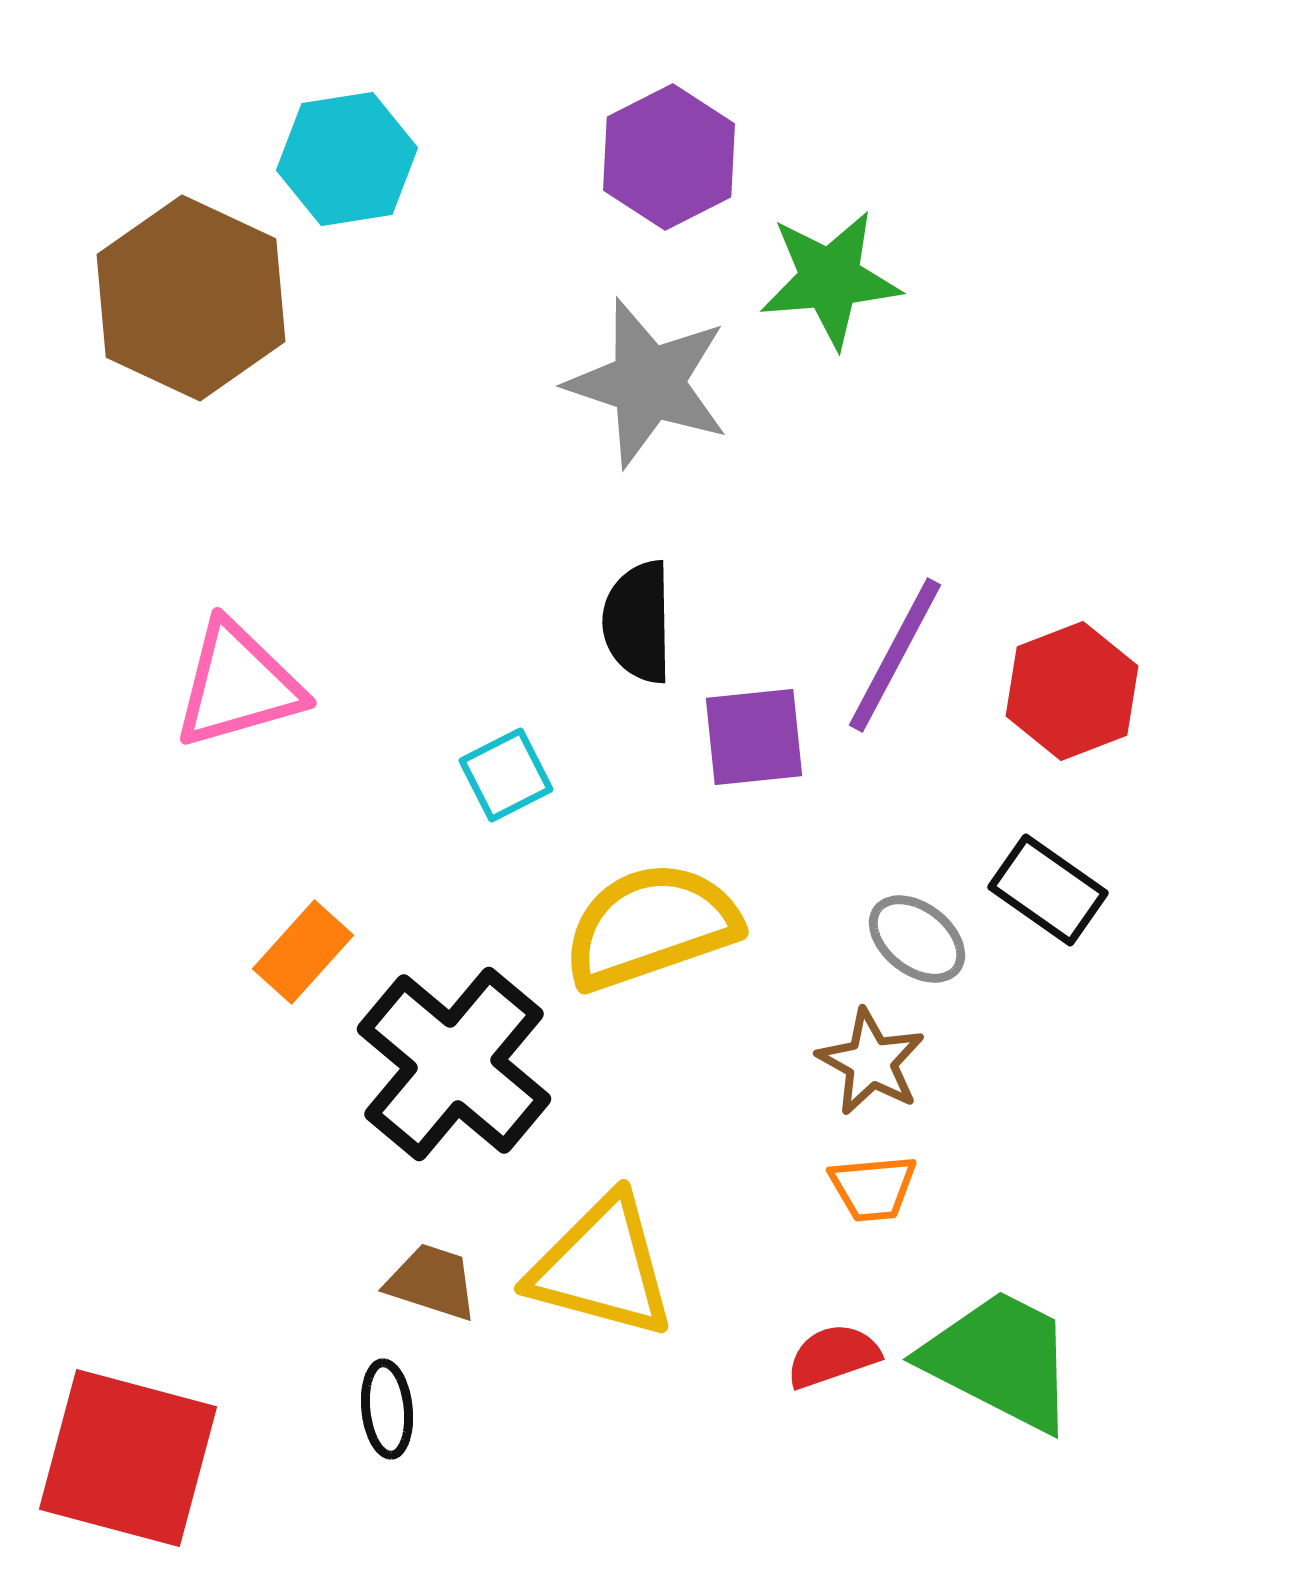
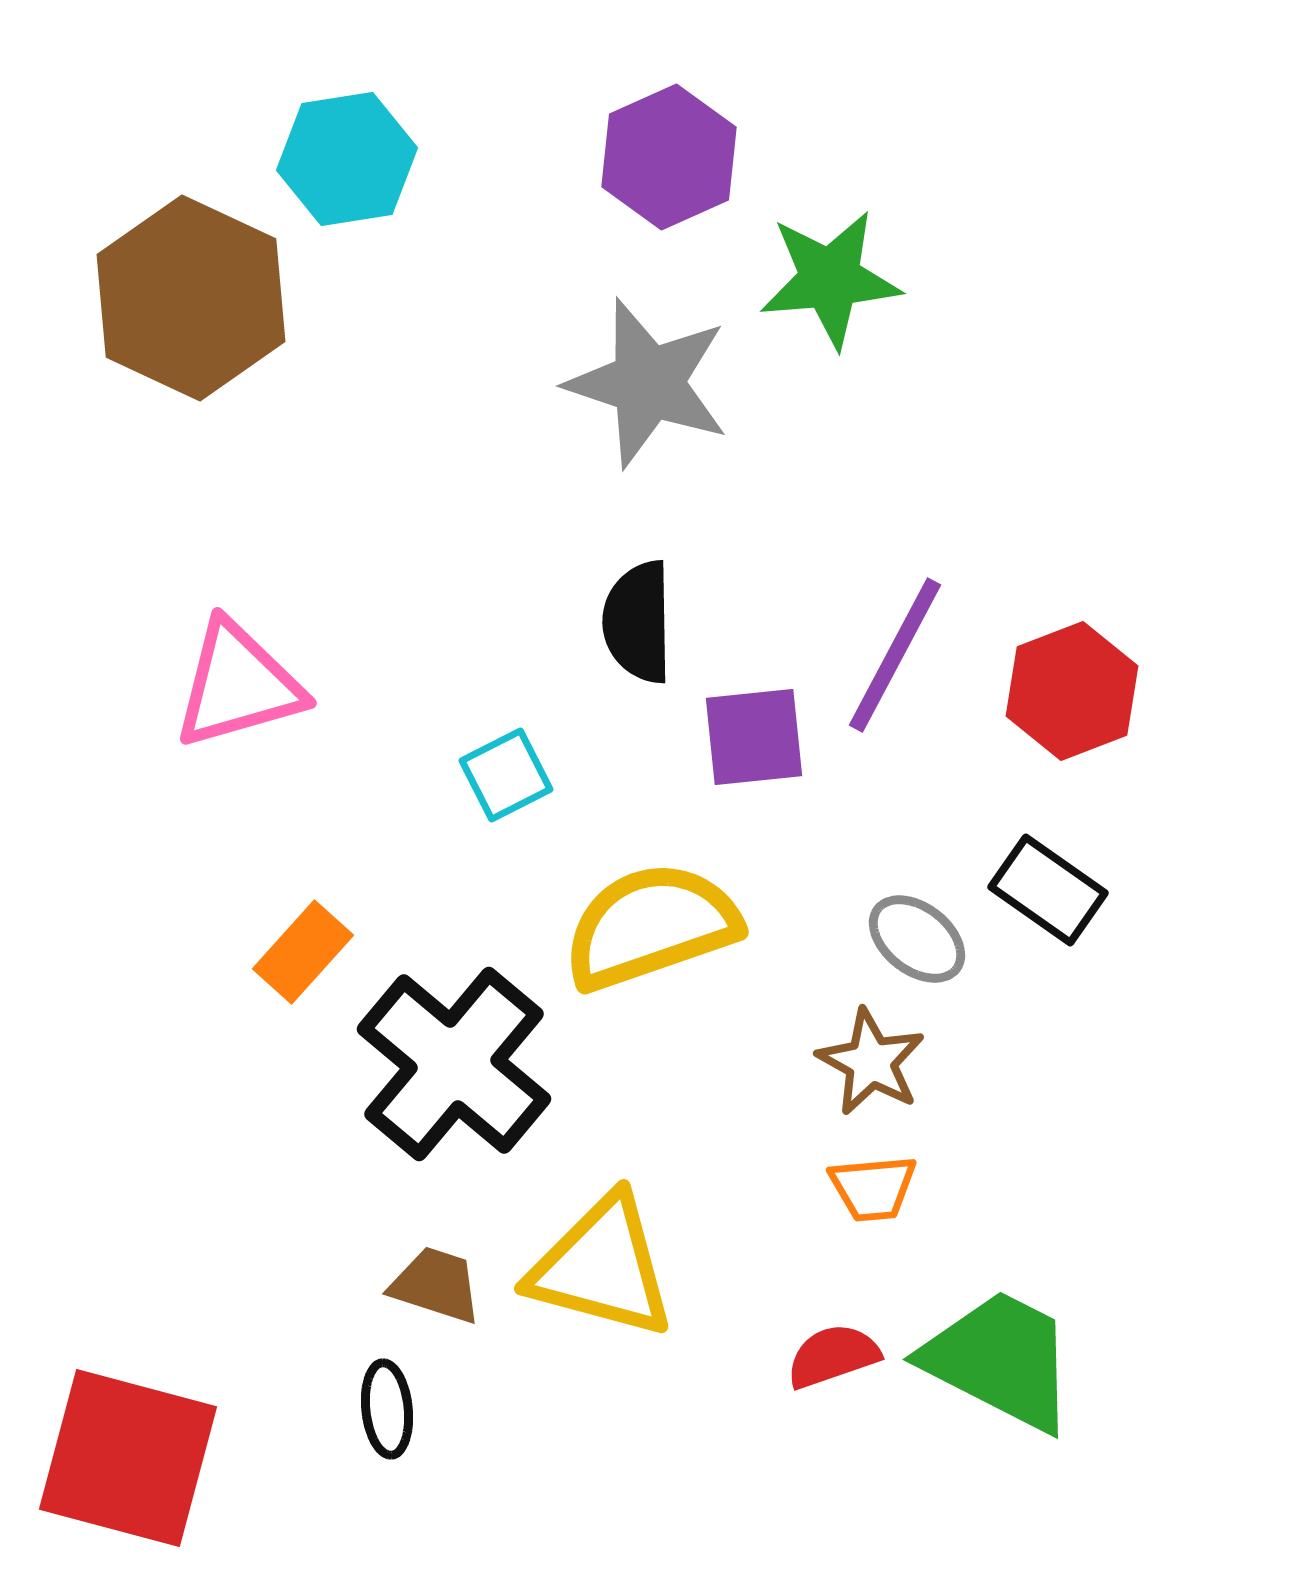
purple hexagon: rotated 3 degrees clockwise
brown trapezoid: moved 4 px right, 3 px down
